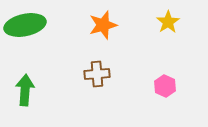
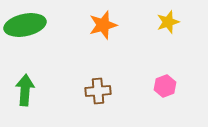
yellow star: rotated 15 degrees clockwise
brown cross: moved 1 px right, 17 px down
pink hexagon: rotated 15 degrees clockwise
